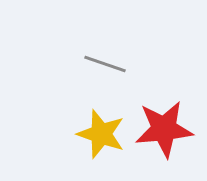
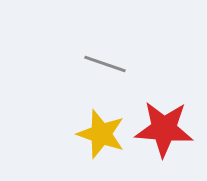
red star: rotated 10 degrees clockwise
